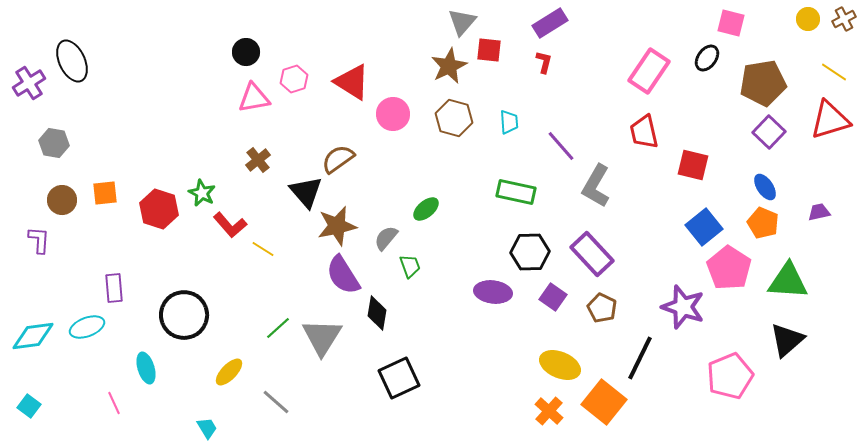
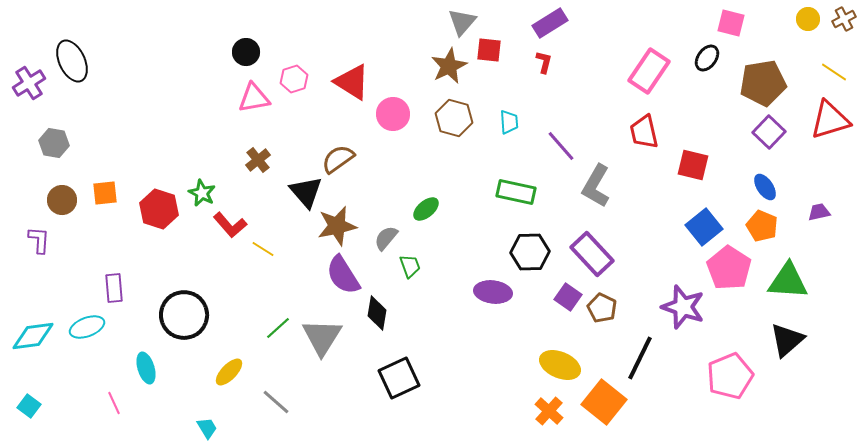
orange pentagon at (763, 223): moved 1 px left, 3 px down
purple square at (553, 297): moved 15 px right
